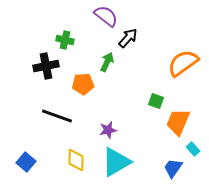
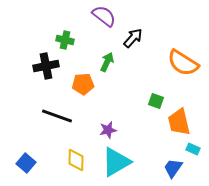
purple semicircle: moved 2 px left
black arrow: moved 5 px right
orange semicircle: rotated 112 degrees counterclockwise
orange trapezoid: moved 1 px right; rotated 36 degrees counterclockwise
cyan rectangle: rotated 24 degrees counterclockwise
blue square: moved 1 px down
